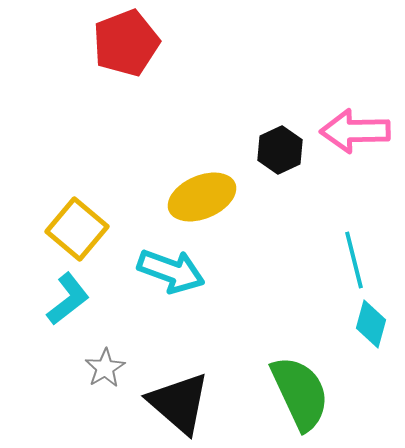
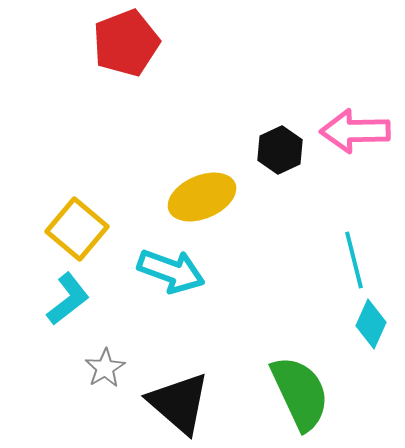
cyan diamond: rotated 9 degrees clockwise
